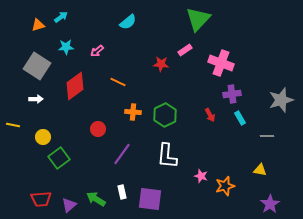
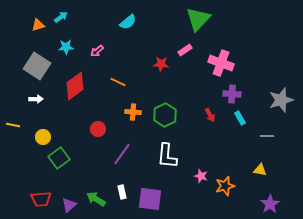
purple cross: rotated 12 degrees clockwise
